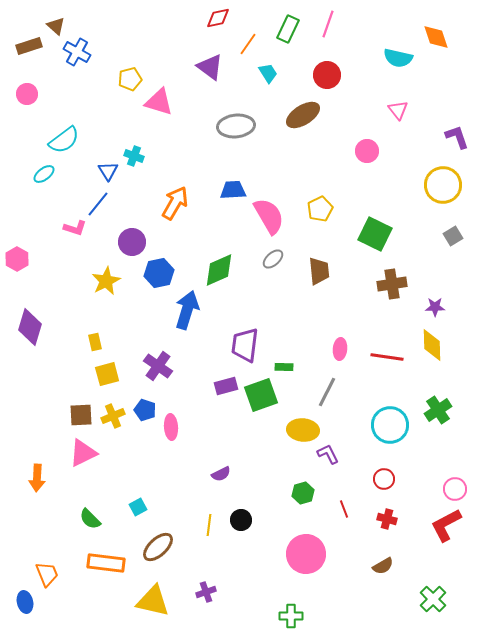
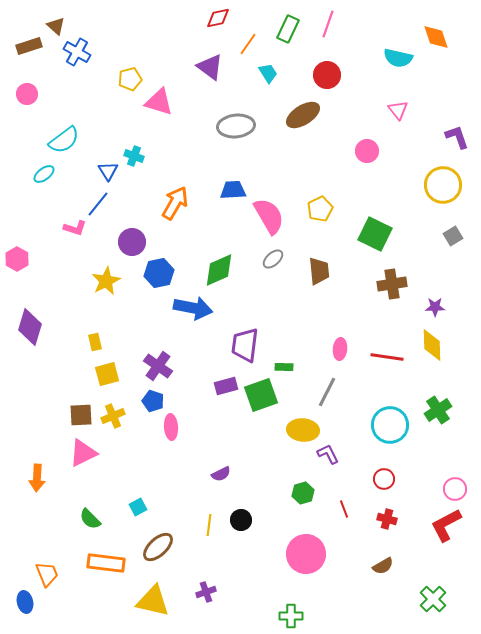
blue arrow at (187, 310): moved 6 px right, 2 px up; rotated 84 degrees clockwise
blue pentagon at (145, 410): moved 8 px right, 9 px up
